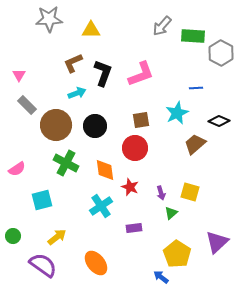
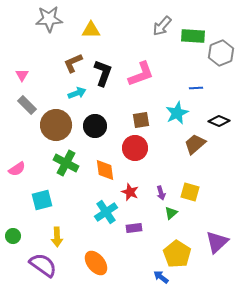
gray hexagon: rotated 10 degrees clockwise
pink triangle: moved 3 px right
red star: moved 5 px down
cyan cross: moved 5 px right, 6 px down
yellow arrow: rotated 126 degrees clockwise
